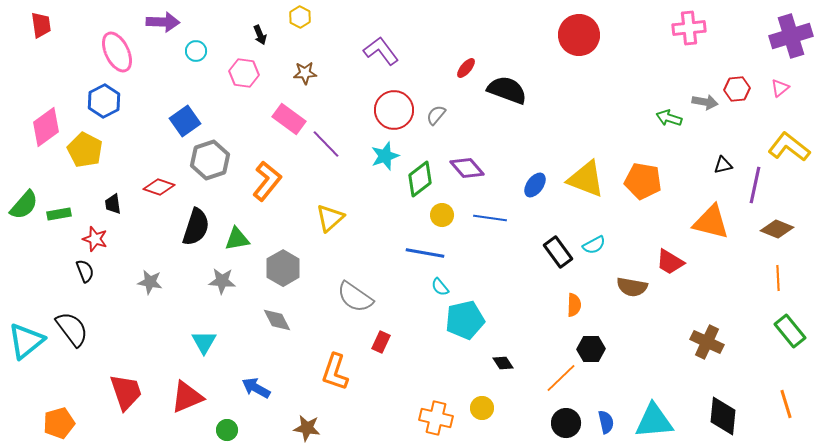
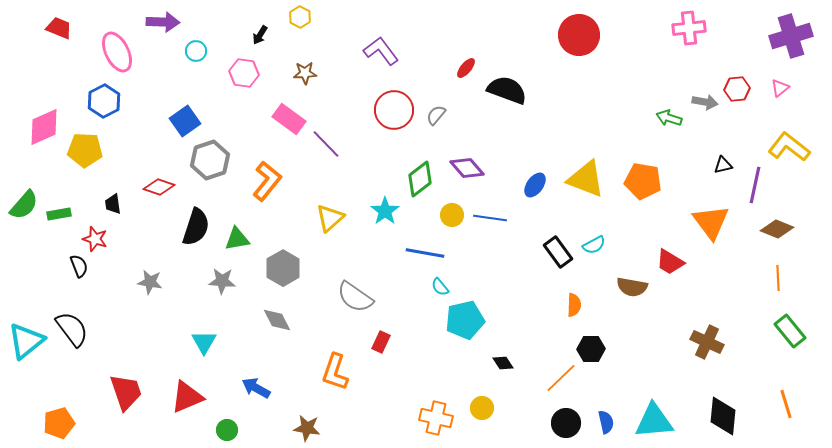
red trapezoid at (41, 25): moved 18 px right, 3 px down; rotated 60 degrees counterclockwise
black arrow at (260, 35): rotated 54 degrees clockwise
pink diamond at (46, 127): moved 2 px left; rotated 12 degrees clockwise
yellow pentagon at (85, 150): rotated 24 degrees counterclockwise
cyan star at (385, 156): moved 55 px down; rotated 16 degrees counterclockwise
yellow circle at (442, 215): moved 10 px right
orange triangle at (711, 222): rotated 39 degrees clockwise
black semicircle at (85, 271): moved 6 px left, 5 px up
